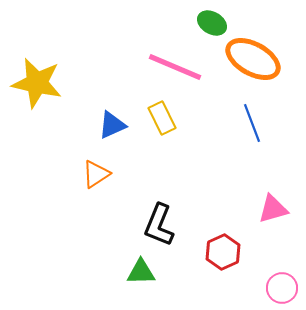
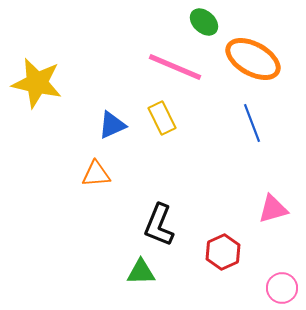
green ellipse: moved 8 px left, 1 px up; rotated 12 degrees clockwise
orange triangle: rotated 28 degrees clockwise
